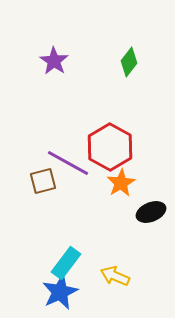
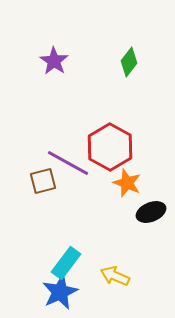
orange star: moved 6 px right; rotated 20 degrees counterclockwise
